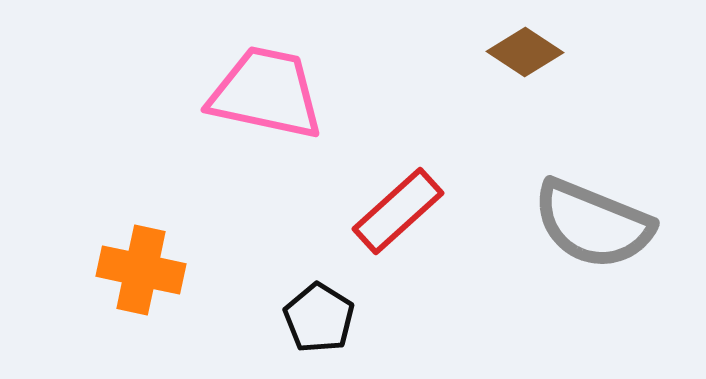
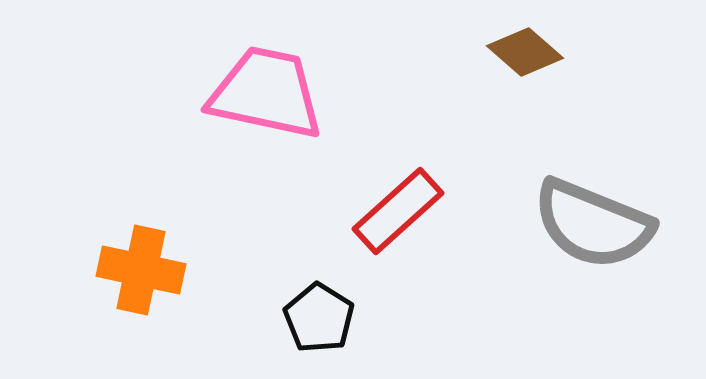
brown diamond: rotated 8 degrees clockwise
